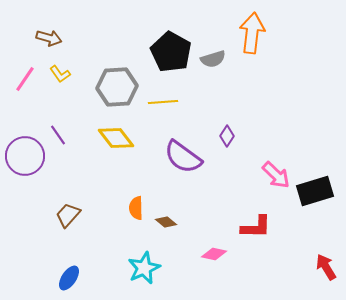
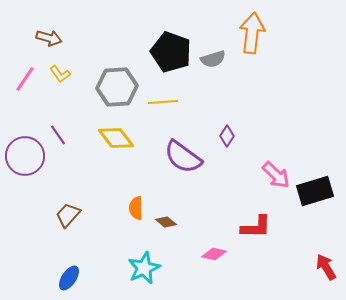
black pentagon: rotated 9 degrees counterclockwise
